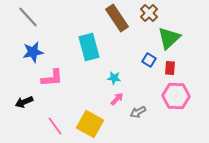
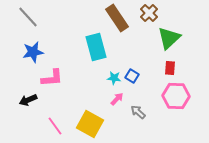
cyan rectangle: moved 7 px right
blue square: moved 17 px left, 16 px down
black arrow: moved 4 px right, 2 px up
gray arrow: rotated 70 degrees clockwise
